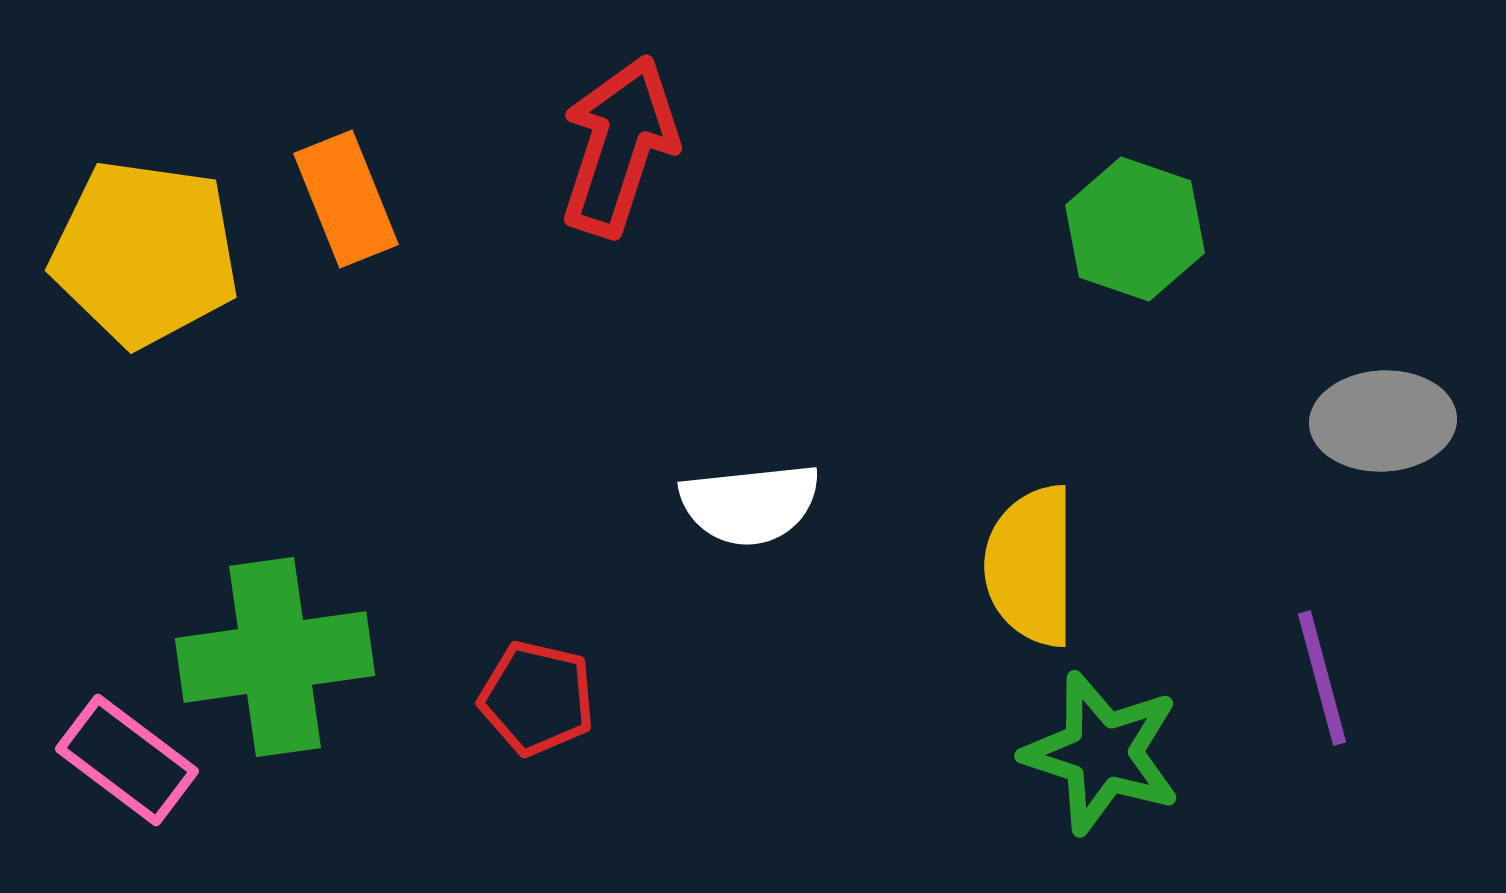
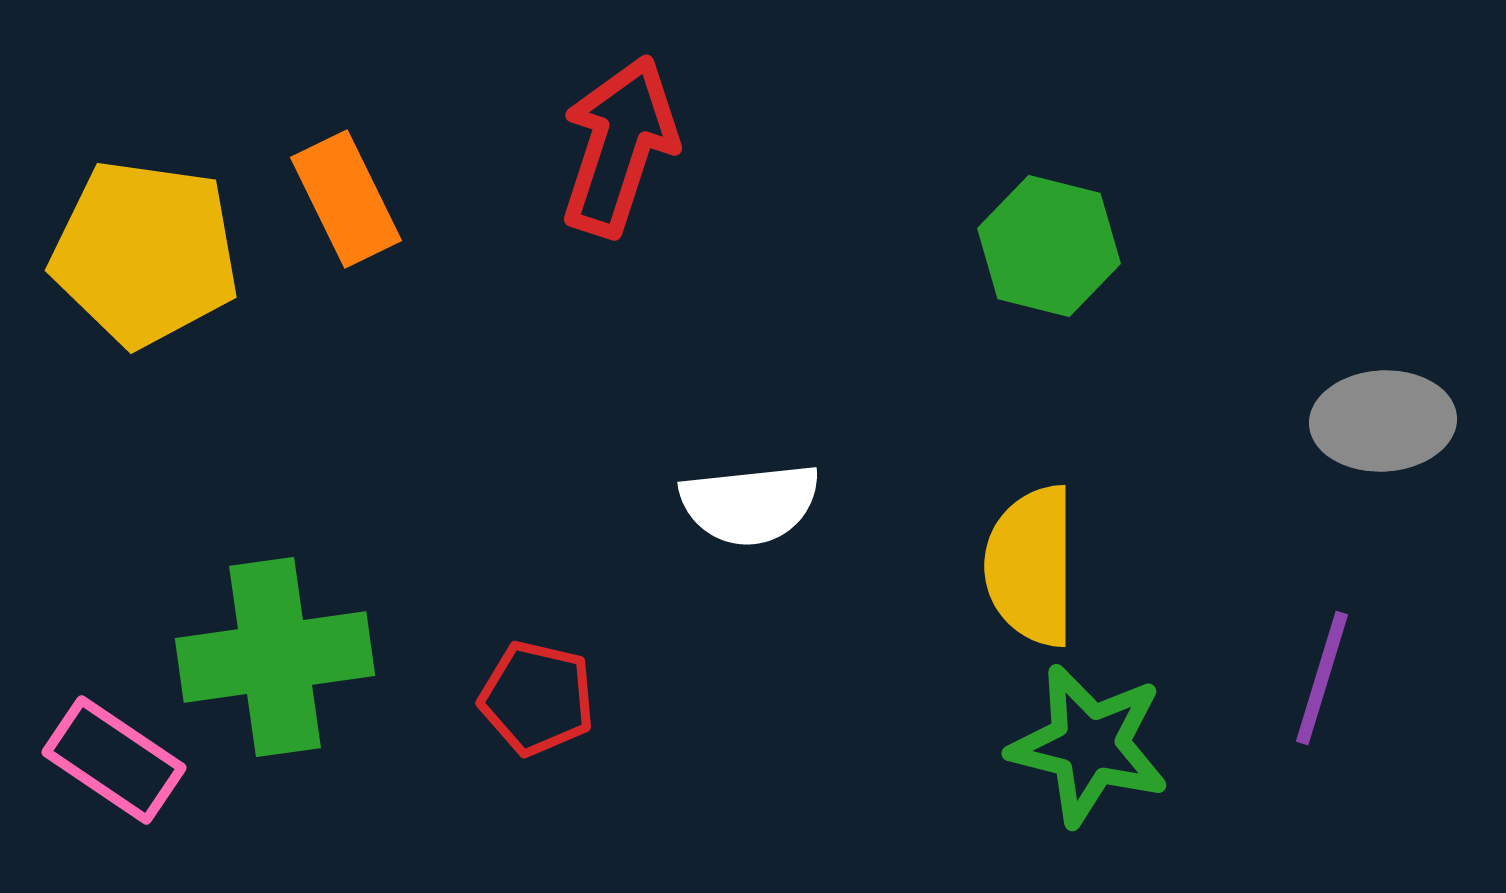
orange rectangle: rotated 4 degrees counterclockwise
green hexagon: moved 86 px left, 17 px down; rotated 5 degrees counterclockwise
purple line: rotated 32 degrees clockwise
green star: moved 13 px left, 8 px up; rotated 4 degrees counterclockwise
pink rectangle: moved 13 px left; rotated 3 degrees counterclockwise
